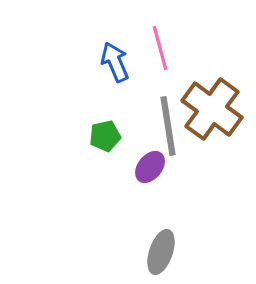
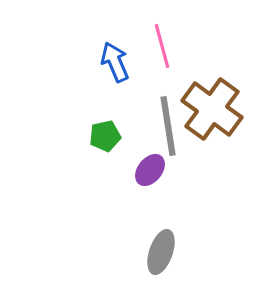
pink line: moved 2 px right, 2 px up
purple ellipse: moved 3 px down
